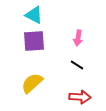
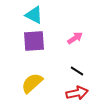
pink arrow: moved 3 px left; rotated 133 degrees counterclockwise
black line: moved 6 px down
red arrow: moved 3 px left, 4 px up; rotated 15 degrees counterclockwise
